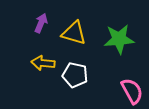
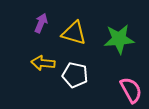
pink semicircle: moved 1 px left, 1 px up
